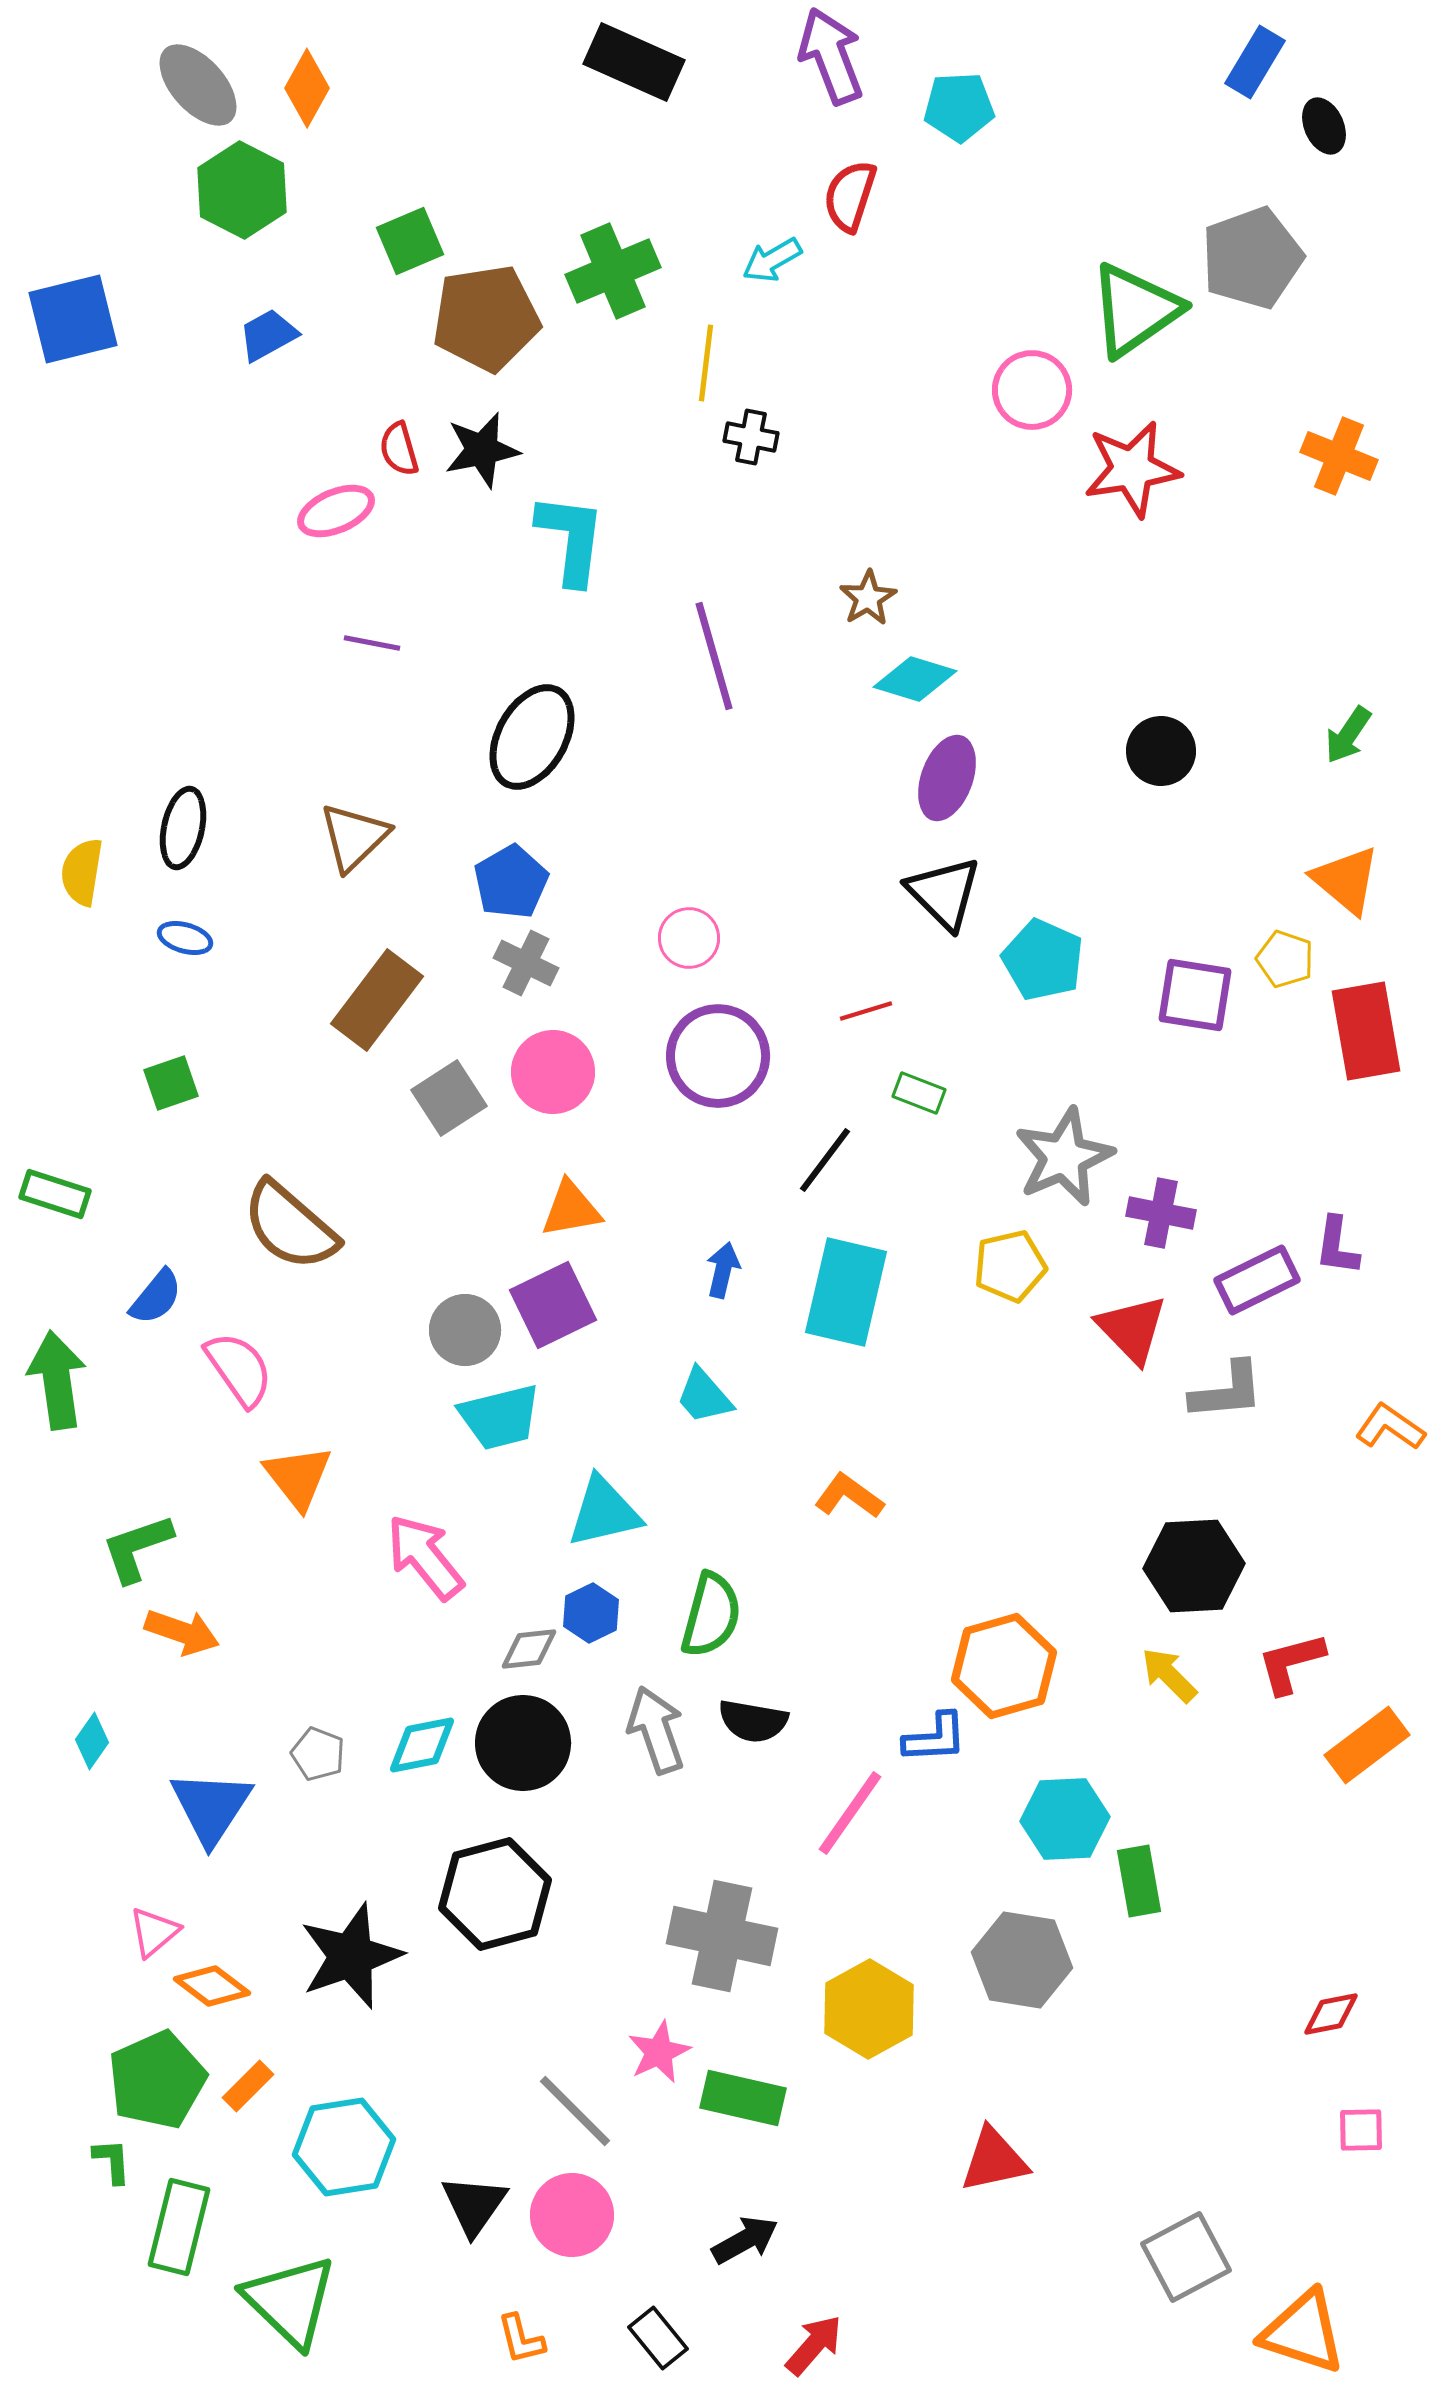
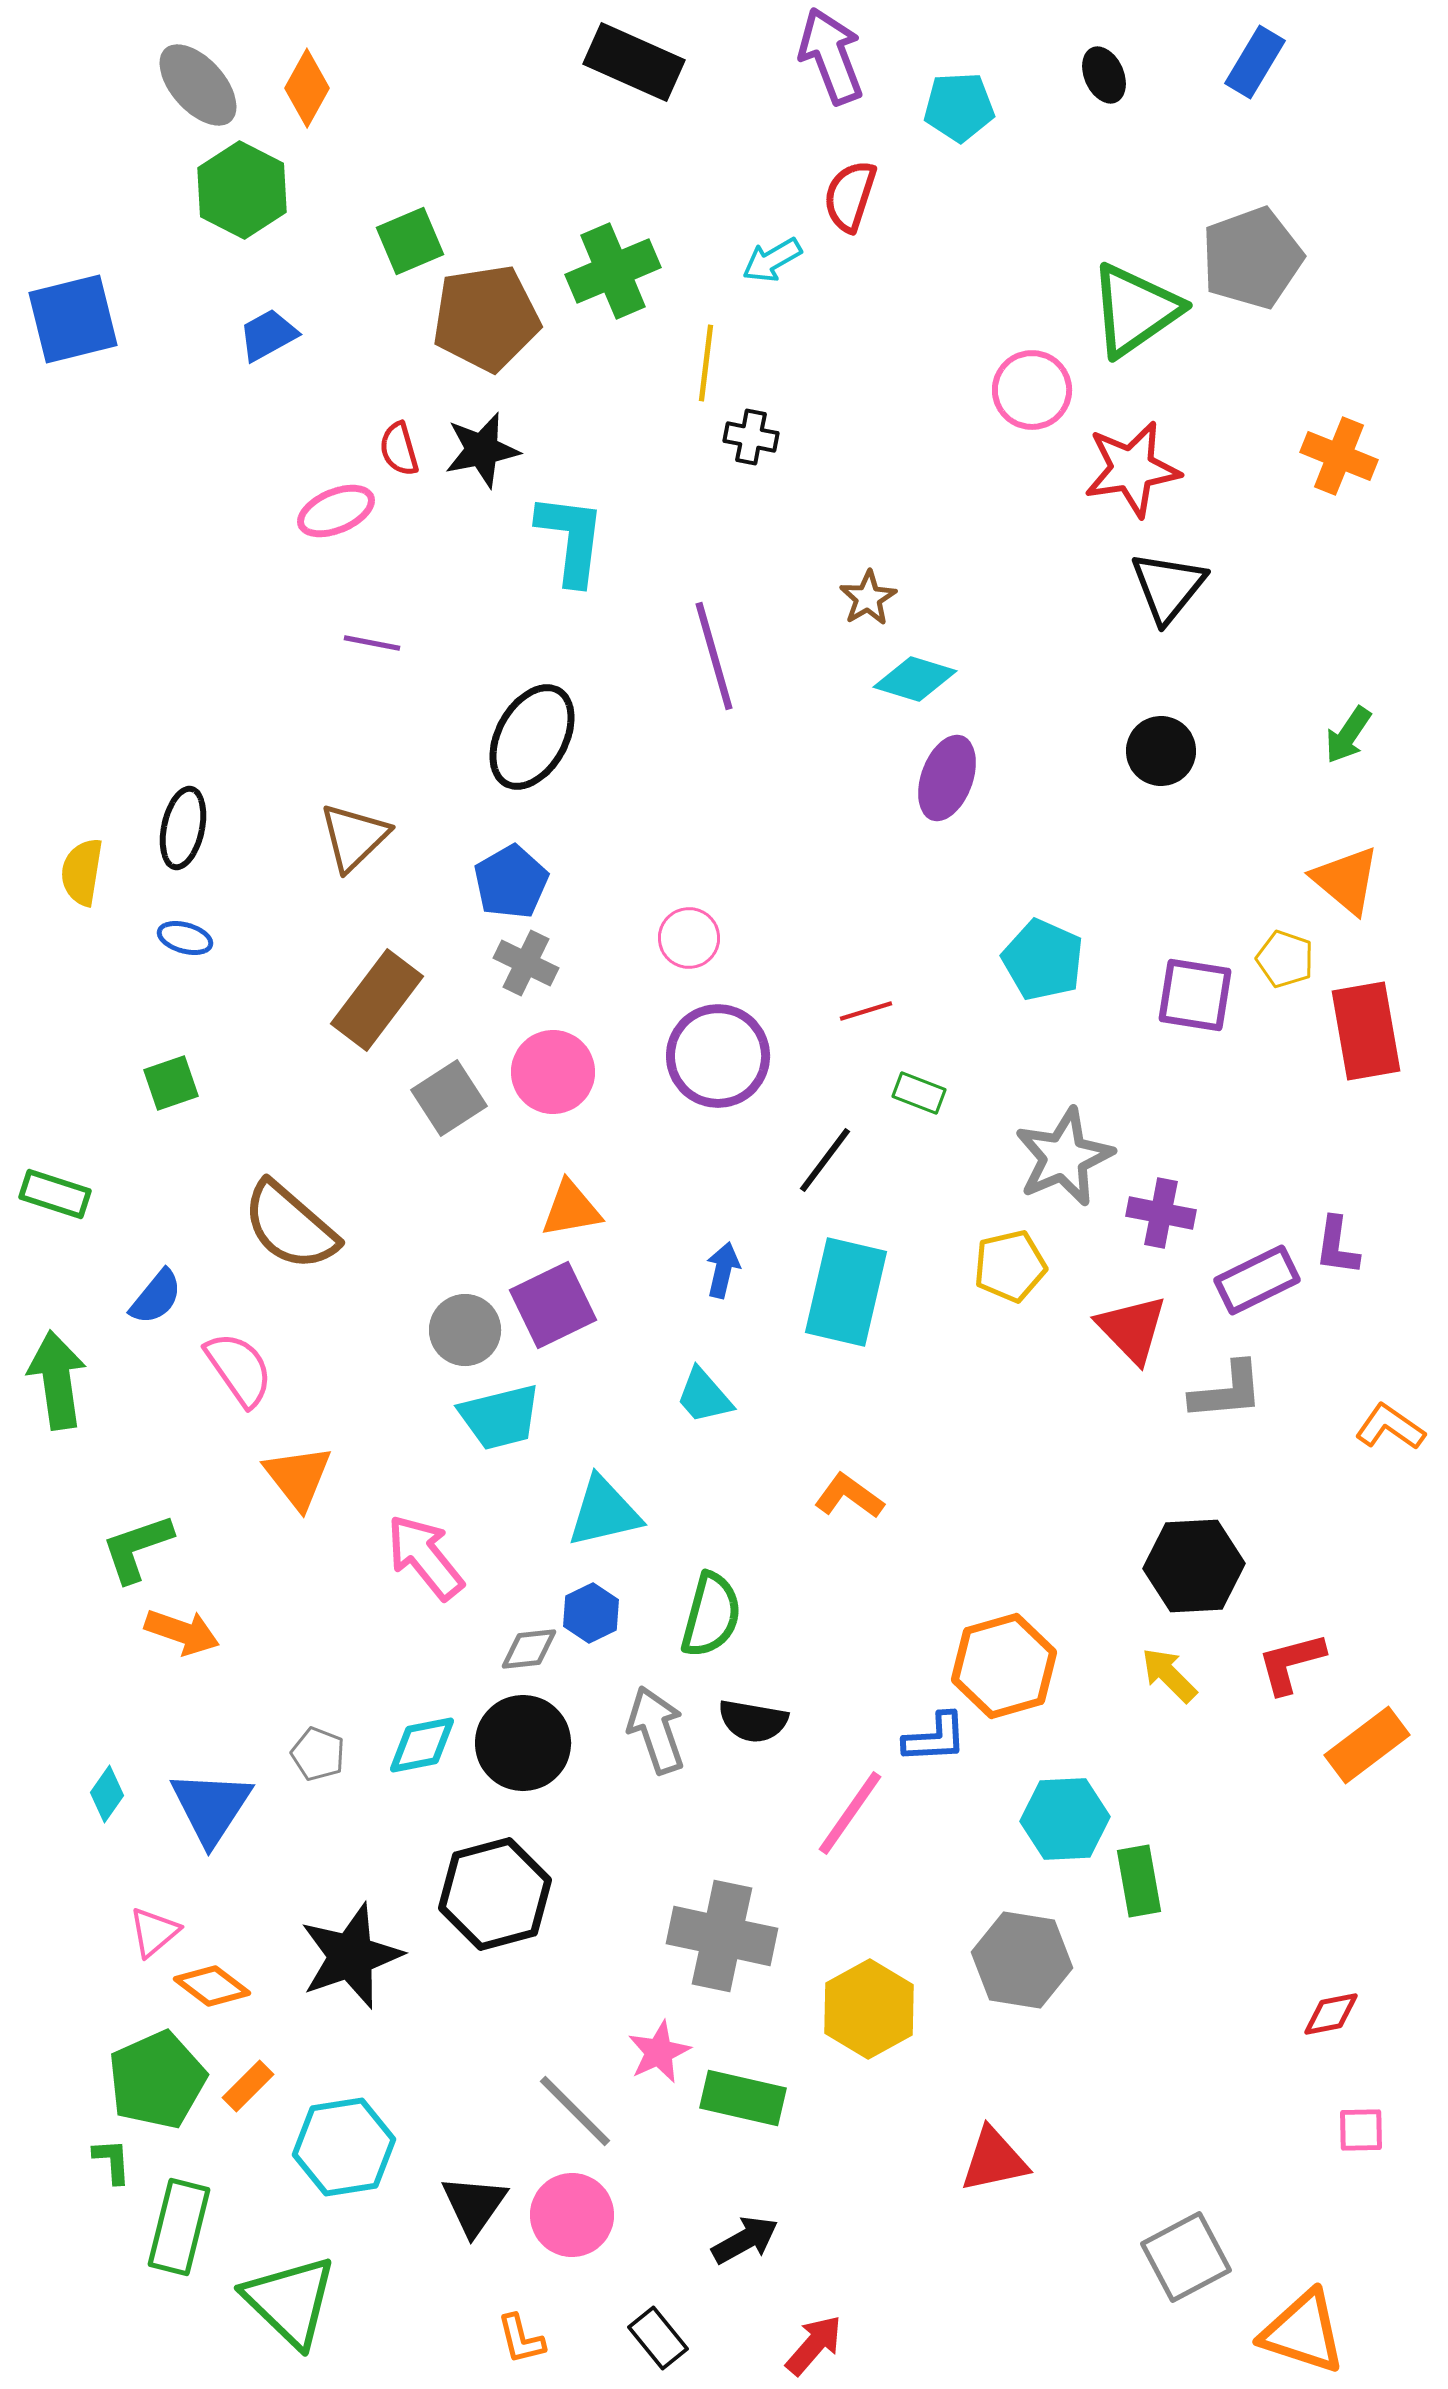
black ellipse at (1324, 126): moved 220 px left, 51 px up
black triangle at (944, 893): moved 224 px right, 306 px up; rotated 24 degrees clockwise
cyan diamond at (92, 1741): moved 15 px right, 53 px down
